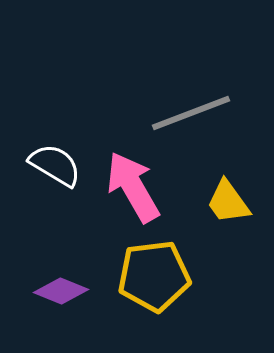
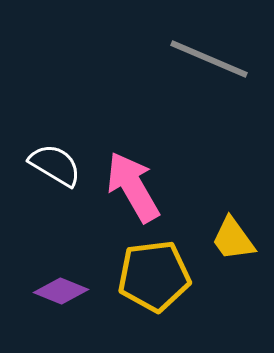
gray line: moved 18 px right, 54 px up; rotated 44 degrees clockwise
yellow trapezoid: moved 5 px right, 37 px down
